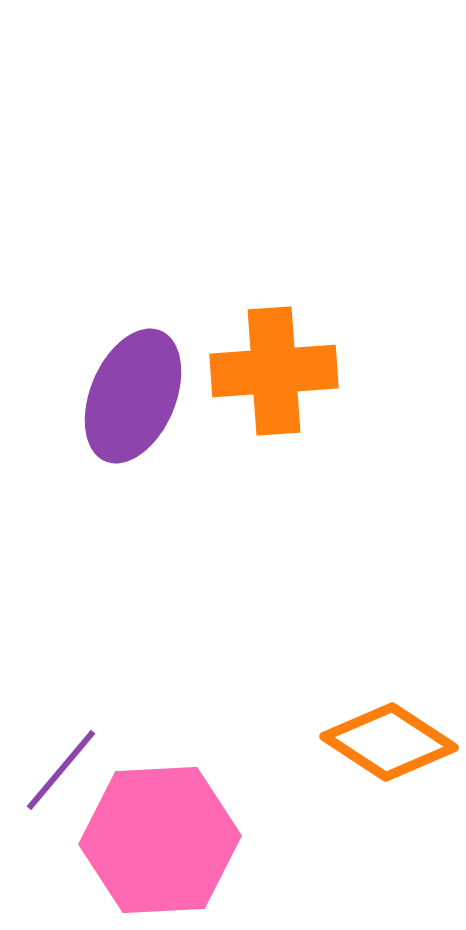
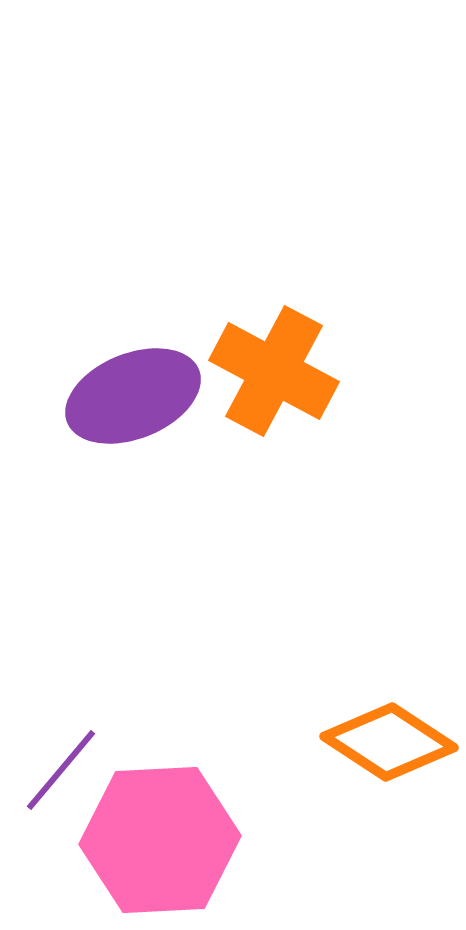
orange cross: rotated 32 degrees clockwise
purple ellipse: rotated 45 degrees clockwise
